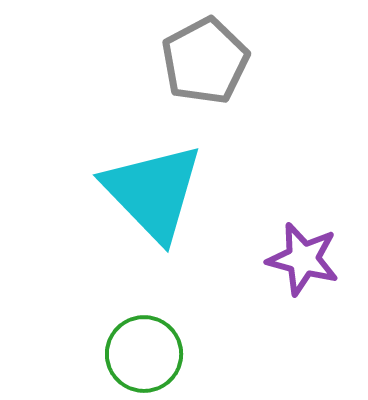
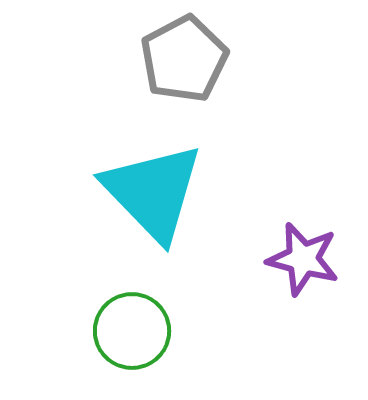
gray pentagon: moved 21 px left, 2 px up
green circle: moved 12 px left, 23 px up
